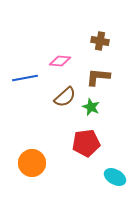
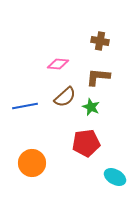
pink diamond: moved 2 px left, 3 px down
blue line: moved 28 px down
